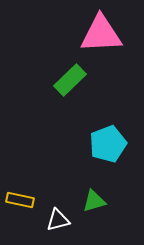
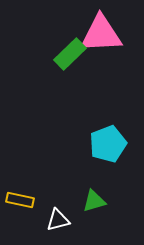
green rectangle: moved 26 px up
